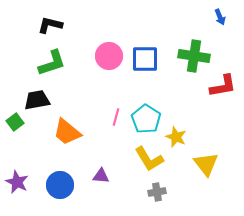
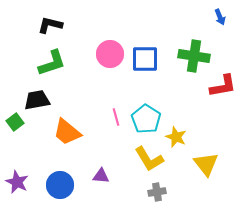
pink circle: moved 1 px right, 2 px up
pink line: rotated 30 degrees counterclockwise
